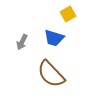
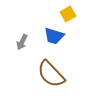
blue trapezoid: moved 2 px up
